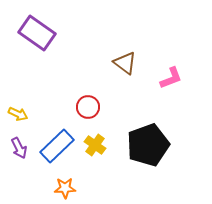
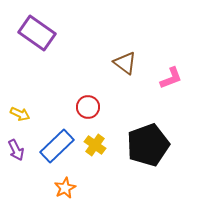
yellow arrow: moved 2 px right
purple arrow: moved 3 px left, 2 px down
orange star: rotated 25 degrees counterclockwise
